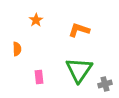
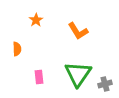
orange L-shape: moved 1 px left, 1 px down; rotated 140 degrees counterclockwise
green triangle: moved 1 px left, 4 px down
